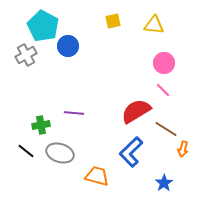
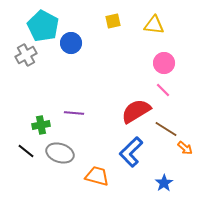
blue circle: moved 3 px right, 3 px up
orange arrow: moved 2 px right, 1 px up; rotated 63 degrees counterclockwise
